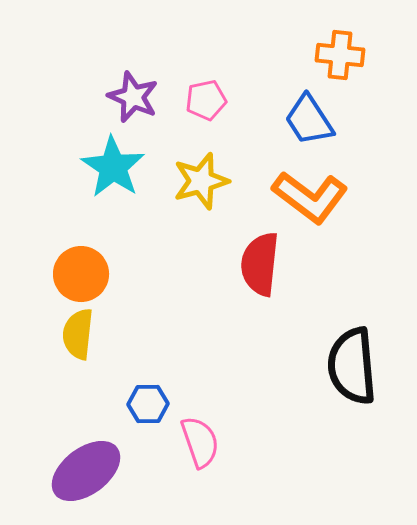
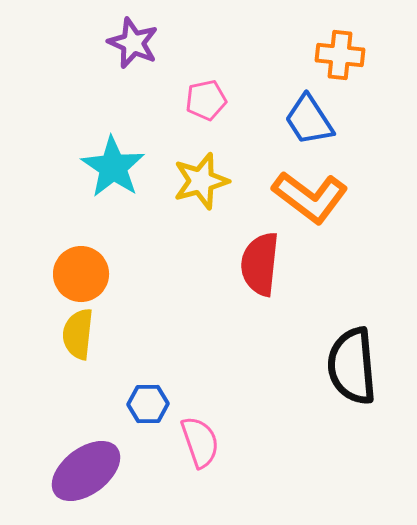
purple star: moved 54 px up
